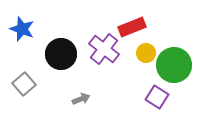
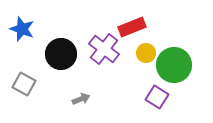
gray square: rotated 20 degrees counterclockwise
